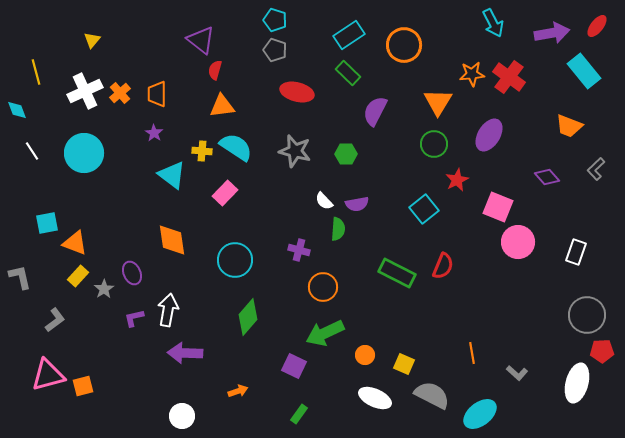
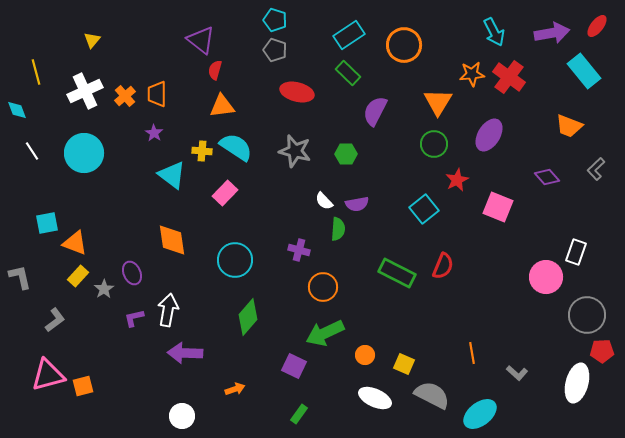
cyan arrow at (493, 23): moved 1 px right, 9 px down
orange cross at (120, 93): moved 5 px right, 3 px down
pink circle at (518, 242): moved 28 px right, 35 px down
orange arrow at (238, 391): moved 3 px left, 2 px up
